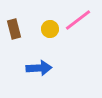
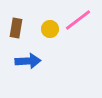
brown rectangle: moved 2 px right, 1 px up; rotated 24 degrees clockwise
blue arrow: moved 11 px left, 7 px up
